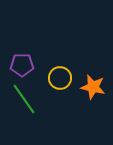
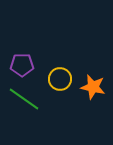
yellow circle: moved 1 px down
green line: rotated 20 degrees counterclockwise
